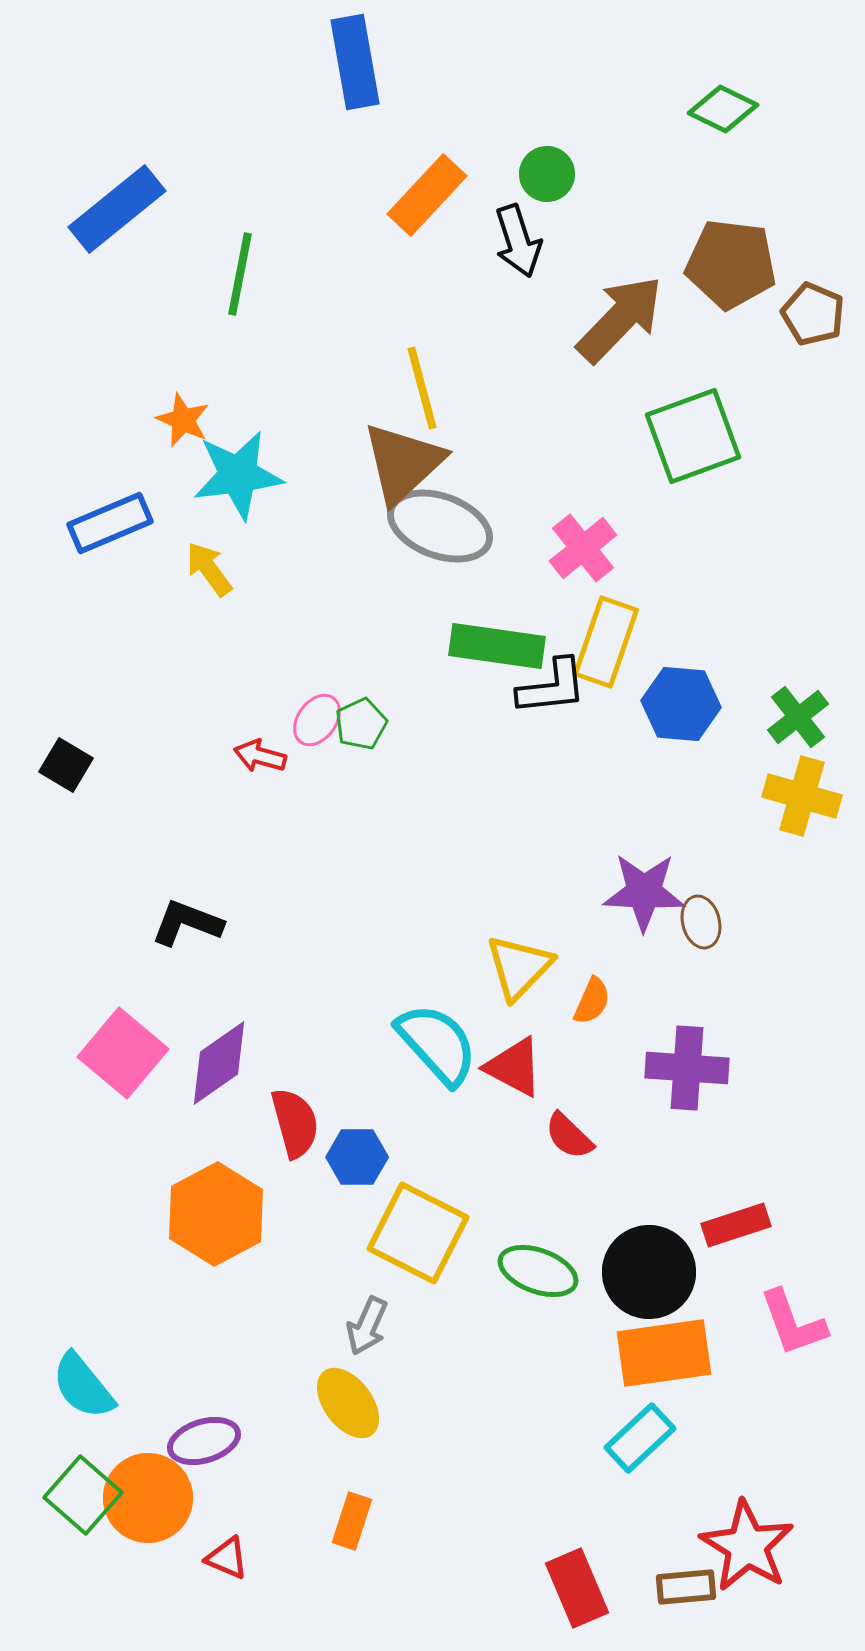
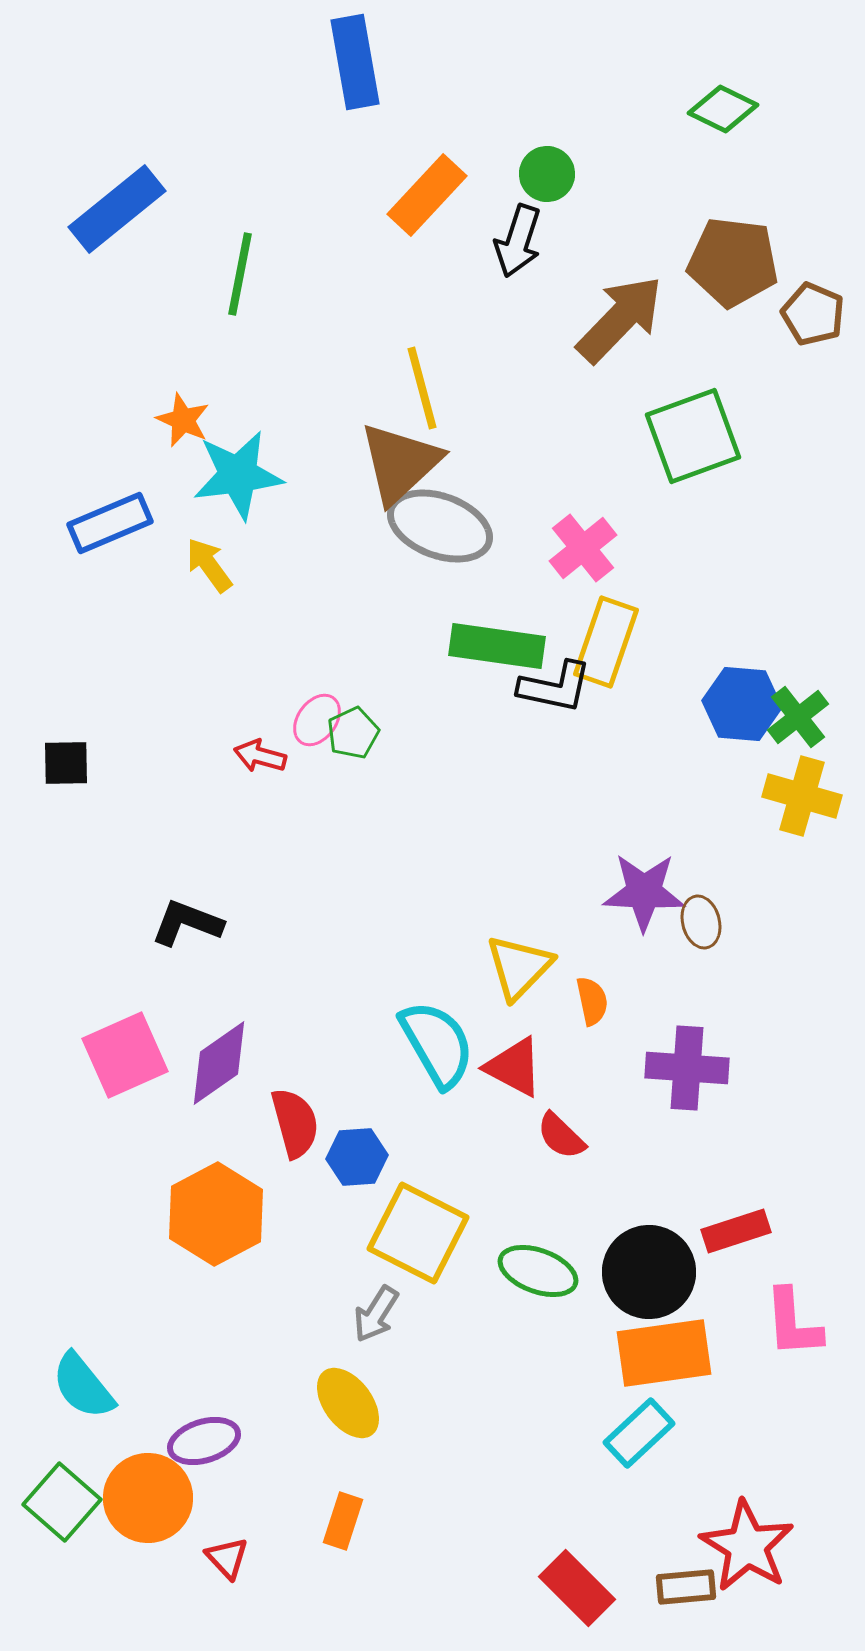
black arrow at (518, 241): rotated 36 degrees clockwise
brown pentagon at (731, 264): moved 2 px right, 2 px up
brown triangle at (403, 463): moved 3 px left
yellow arrow at (209, 569): moved 4 px up
black L-shape at (552, 687): moved 3 px right; rotated 18 degrees clockwise
blue hexagon at (681, 704): moved 61 px right
green pentagon at (361, 724): moved 8 px left, 9 px down
black square at (66, 765): moved 2 px up; rotated 32 degrees counterclockwise
orange semicircle at (592, 1001): rotated 36 degrees counterclockwise
cyan semicircle at (437, 1044): rotated 12 degrees clockwise
pink square at (123, 1053): moved 2 px right, 2 px down; rotated 26 degrees clockwise
red semicircle at (569, 1136): moved 8 px left
blue hexagon at (357, 1157): rotated 4 degrees counterclockwise
red rectangle at (736, 1225): moved 6 px down
pink L-shape at (793, 1323): rotated 16 degrees clockwise
gray arrow at (367, 1326): moved 9 px right, 12 px up; rotated 8 degrees clockwise
cyan rectangle at (640, 1438): moved 1 px left, 5 px up
green square at (83, 1495): moved 21 px left, 7 px down
orange rectangle at (352, 1521): moved 9 px left
red triangle at (227, 1558): rotated 24 degrees clockwise
red rectangle at (577, 1588): rotated 22 degrees counterclockwise
